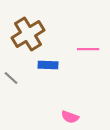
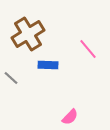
pink line: rotated 50 degrees clockwise
pink semicircle: rotated 66 degrees counterclockwise
